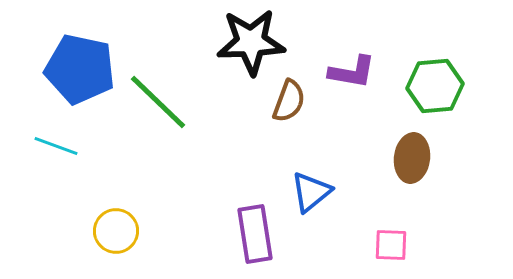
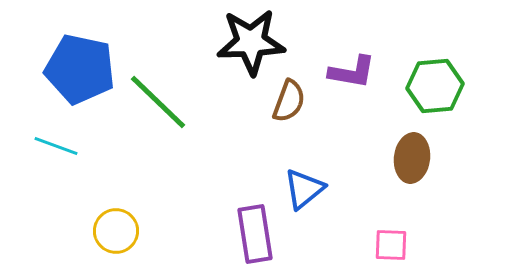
blue triangle: moved 7 px left, 3 px up
